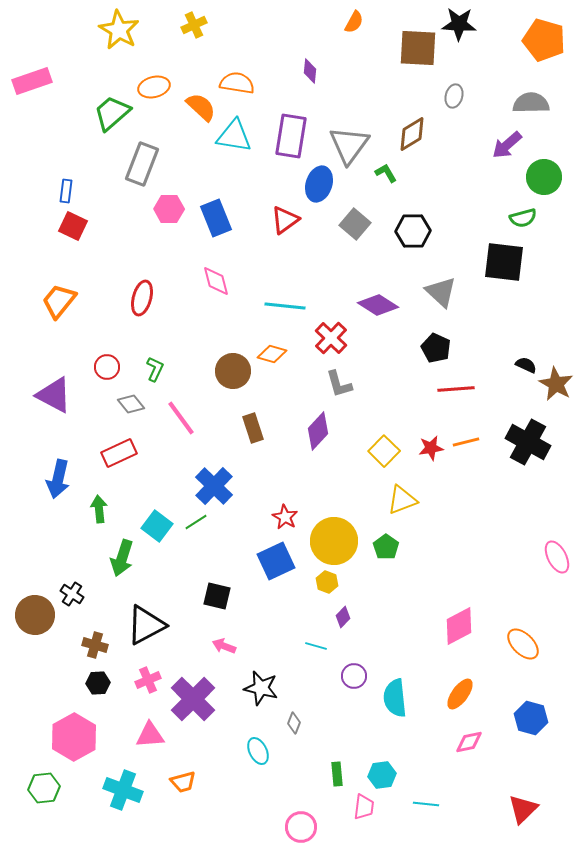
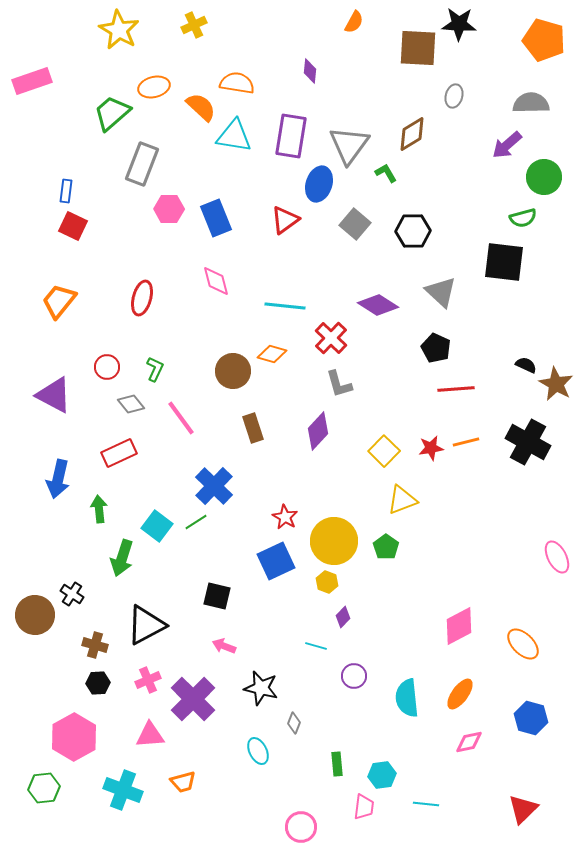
cyan semicircle at (395, 698): moved 12 px right
green rectangle at (337, 774): moved 10 px up
